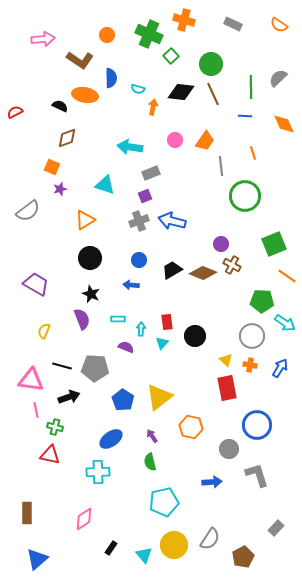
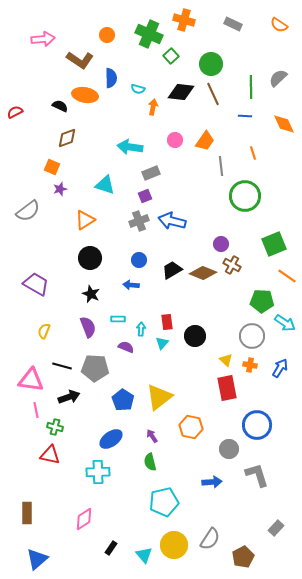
purple semicircle at (82, 319): moved 6 px right, 8 px down
